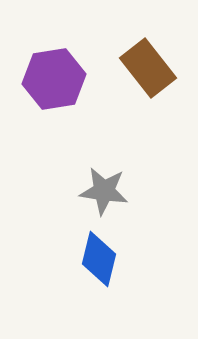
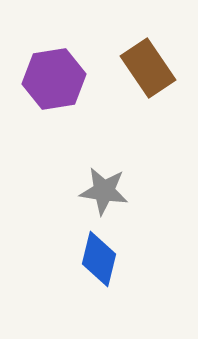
brown rectangle: rotated 4 degrees clockwise
